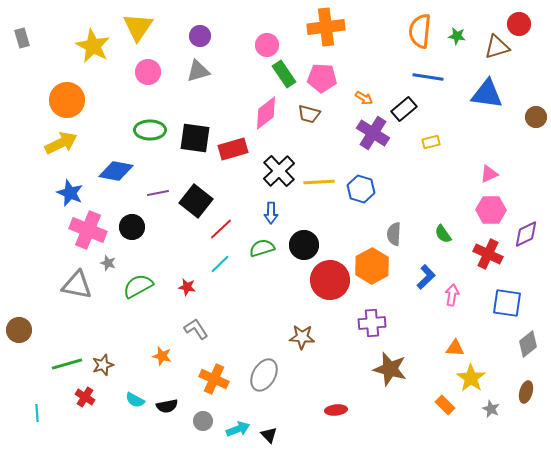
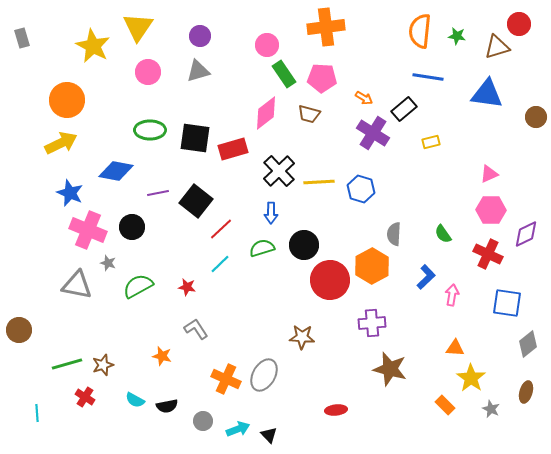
orange cross at (214, 379): moved 12 px right
